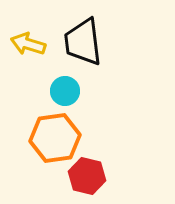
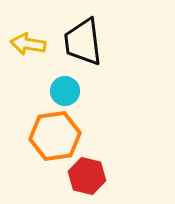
yellow arrow: rotated 8 degrees counterclockwise
orange hexagon: moved 2 px up
